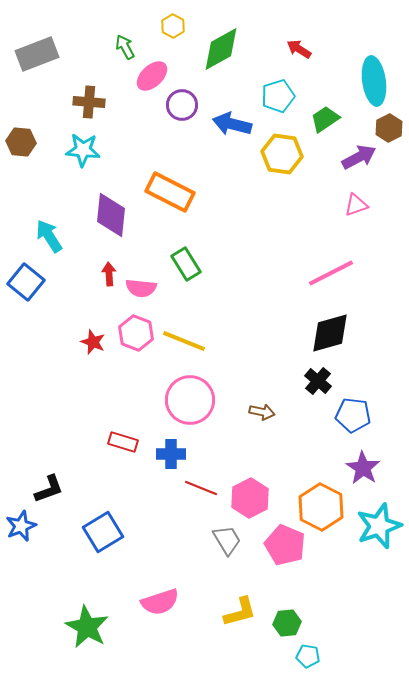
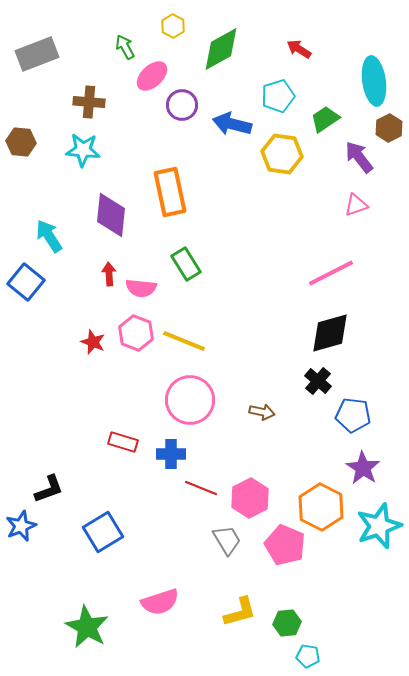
purple arrow at (359, 157): rotated 100 degrees counterclockwise
orange rectangle at (170, 192): rotated 51 degrees clockwise
